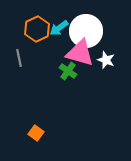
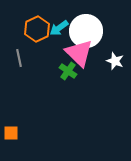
pink triangle: moved 1 px left; rotated 28 degrees clockwise
white star: moved 9 px right, 1 px down
orange square: moved 25 px left; rotated 35 degrees counterclockwise
